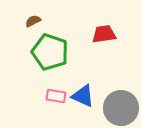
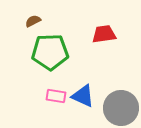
green pentagon: rotated 21 degrees counterclockwise
